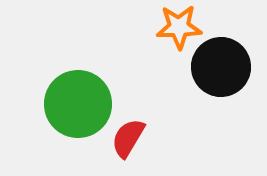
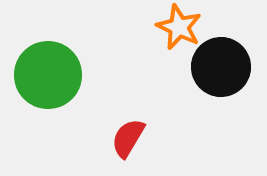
orange star: rotated 27 degrees clockwise
green circle: moved 30 px left, 29 px up
